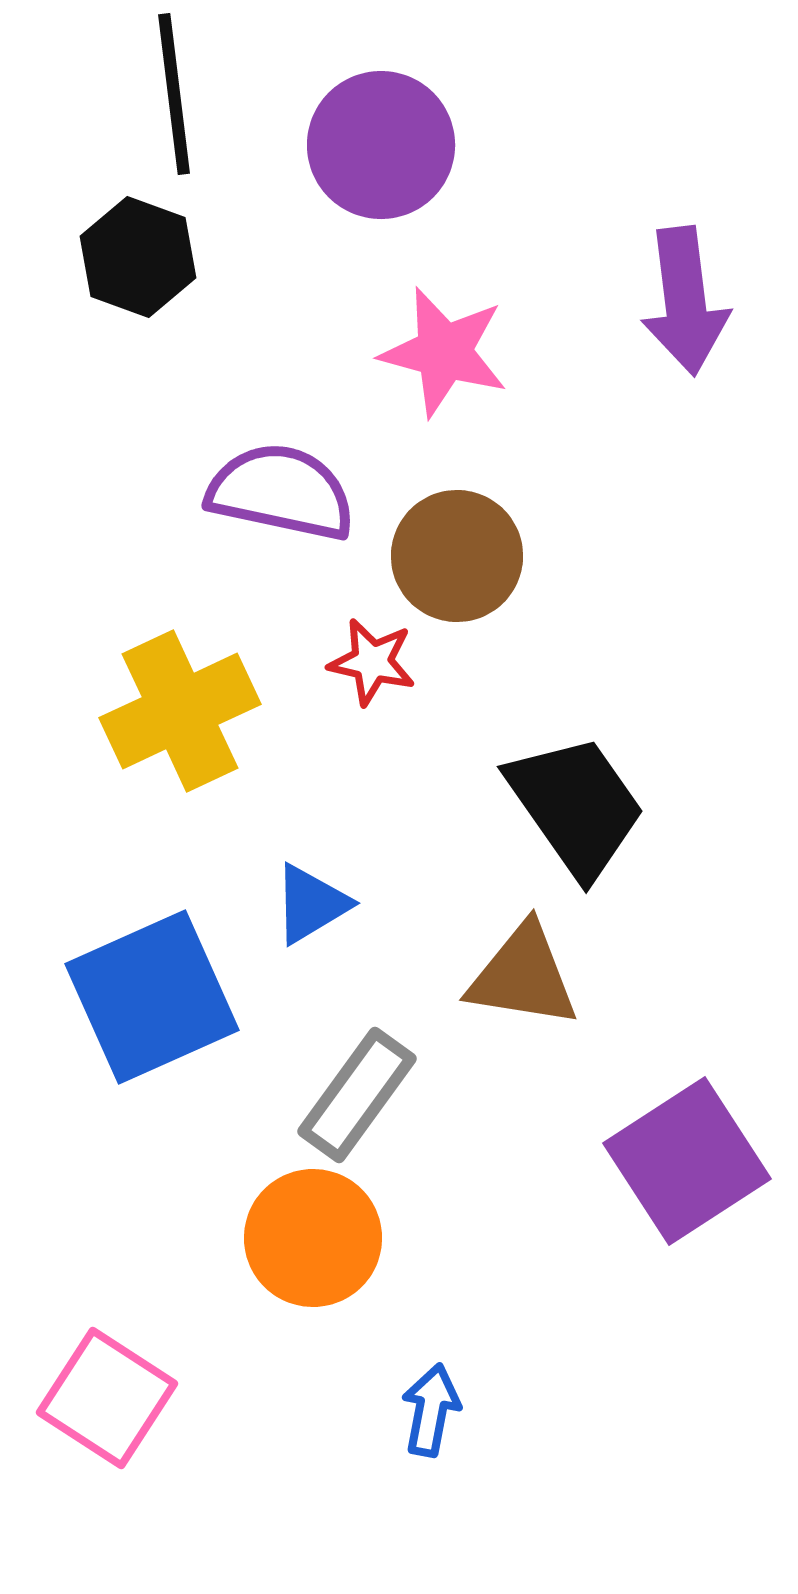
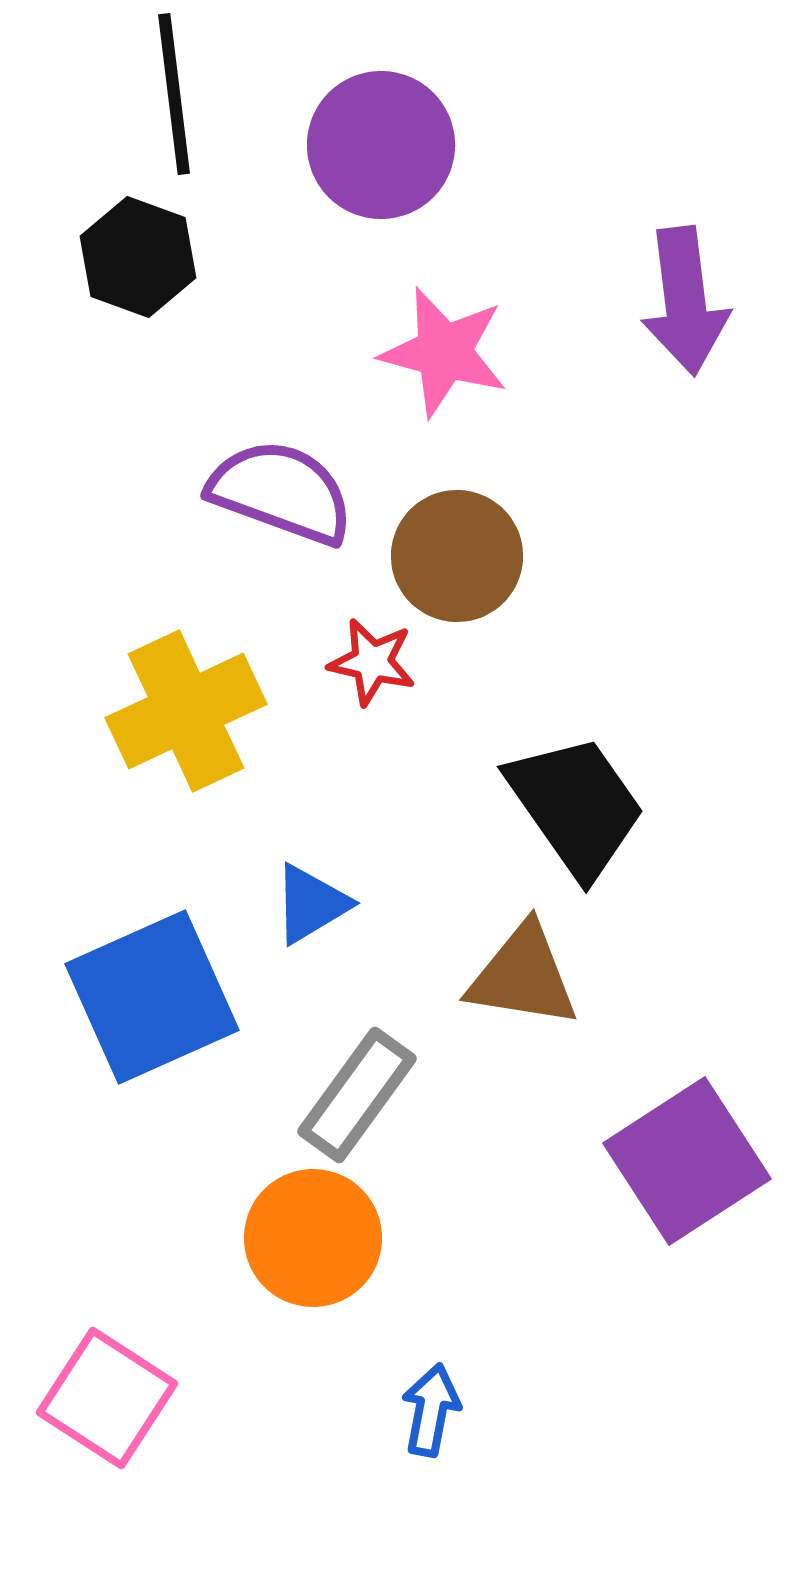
purple semicircle: rotated 8 degrees clockwise
yellow cross: moved 6 px right
